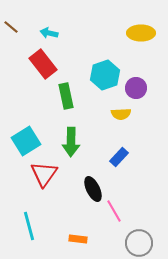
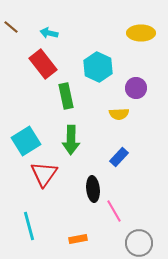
cyan hexagon: moved 7 px left, 8 px up; rotated 16 degrees counterclockwise
yellow semicircle: moved 2 px left
green arrow: moved 2 px up
black ellipse: rotated 20 degrees clockwise
orange rectangle: rotated 18 degrees counterclockwise
